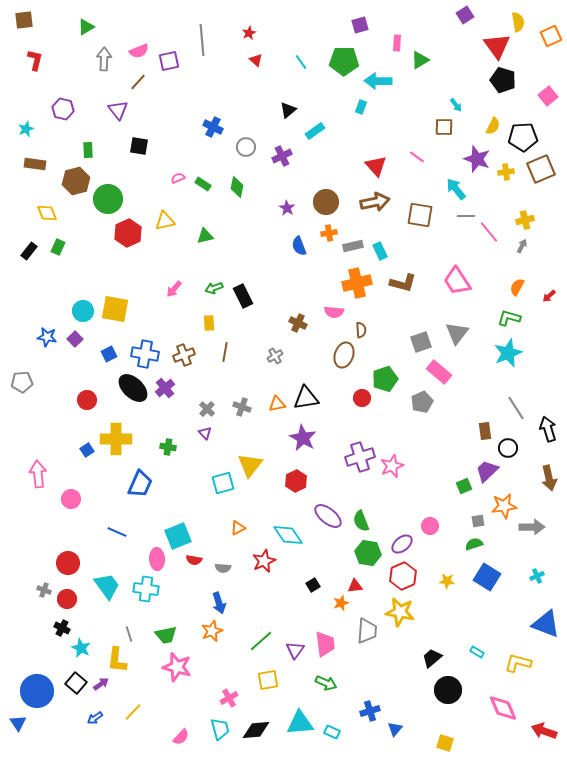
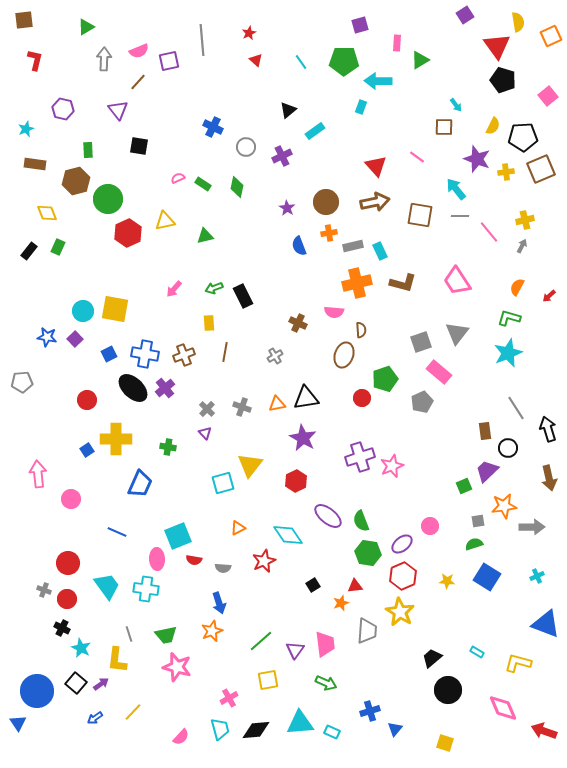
gray line at (466, 216): moved 6 px left
yellow star at (400, 612): rotated 20 degrees clockwise
